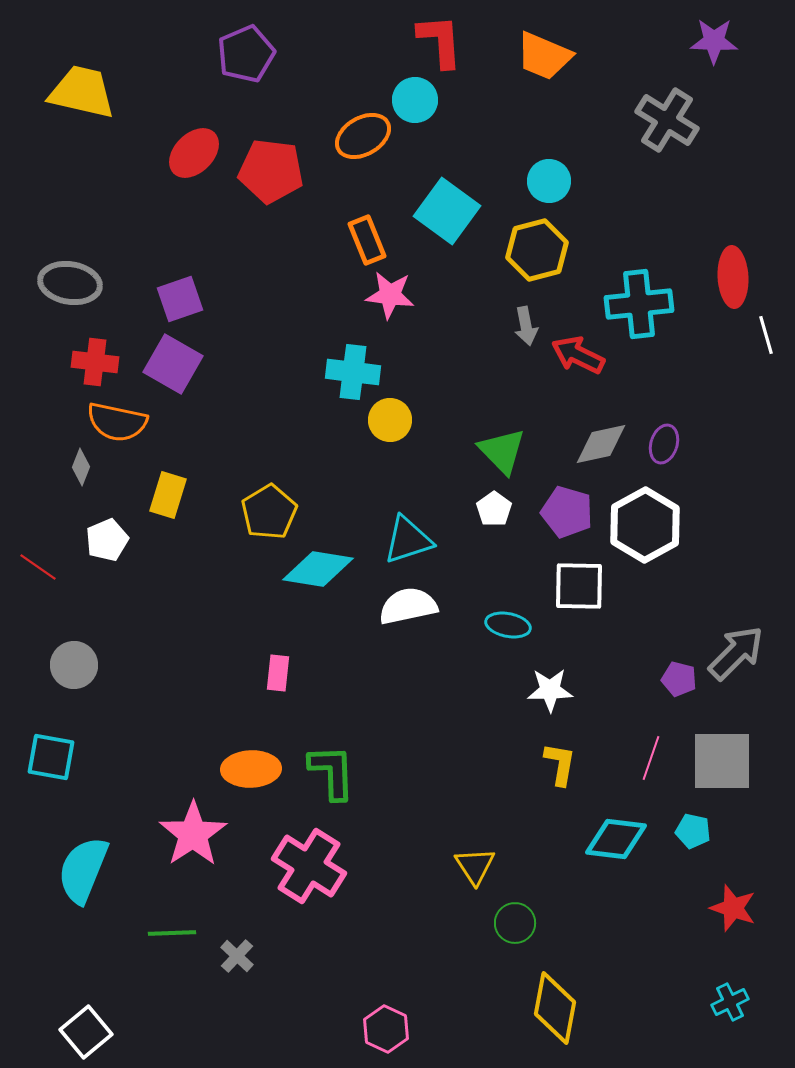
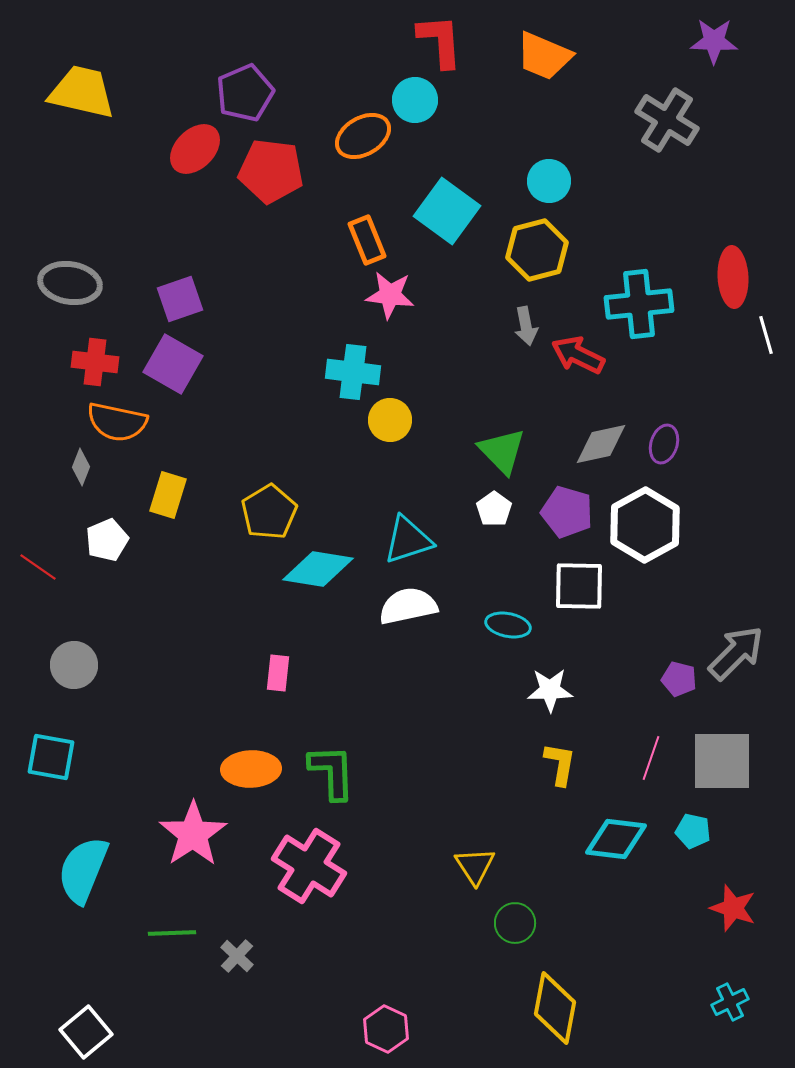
purple pentagon at (246, 54): moved 1 px left, 39 px down
red ellipse at (194, 153): moved 1 px right, 4 px up
